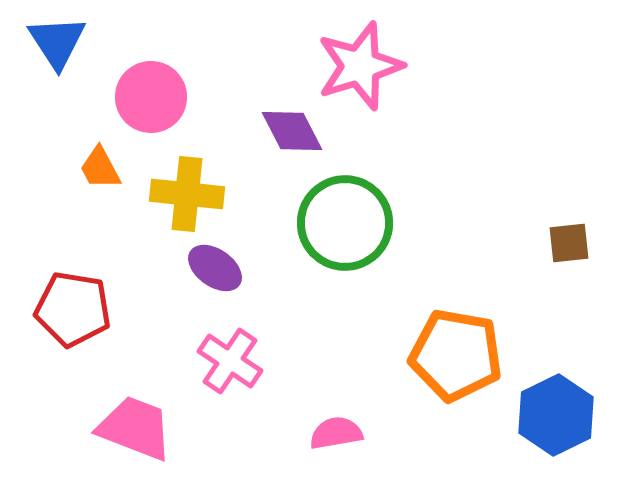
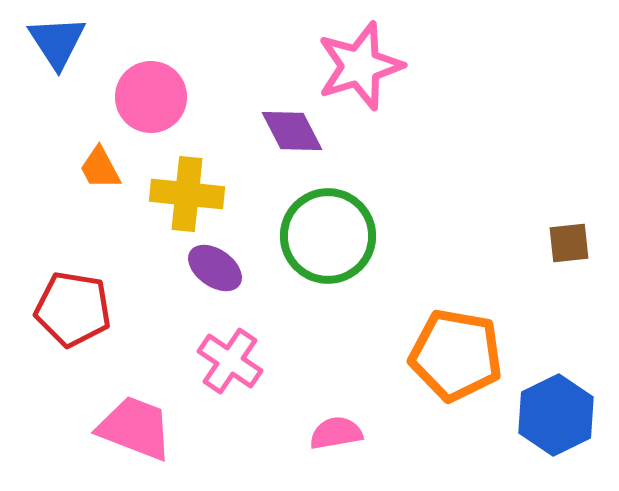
green circle: moved 17 px left, 13 px down
